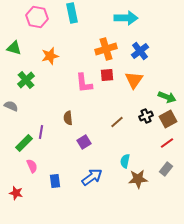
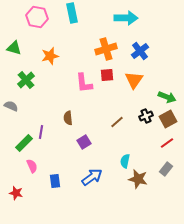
brown star: rotated 18 degrees clockwise
